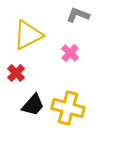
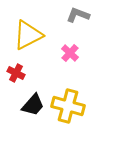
red cross: rotated 18 degrees counterclockwise
yellow cross: moved 2 px up
